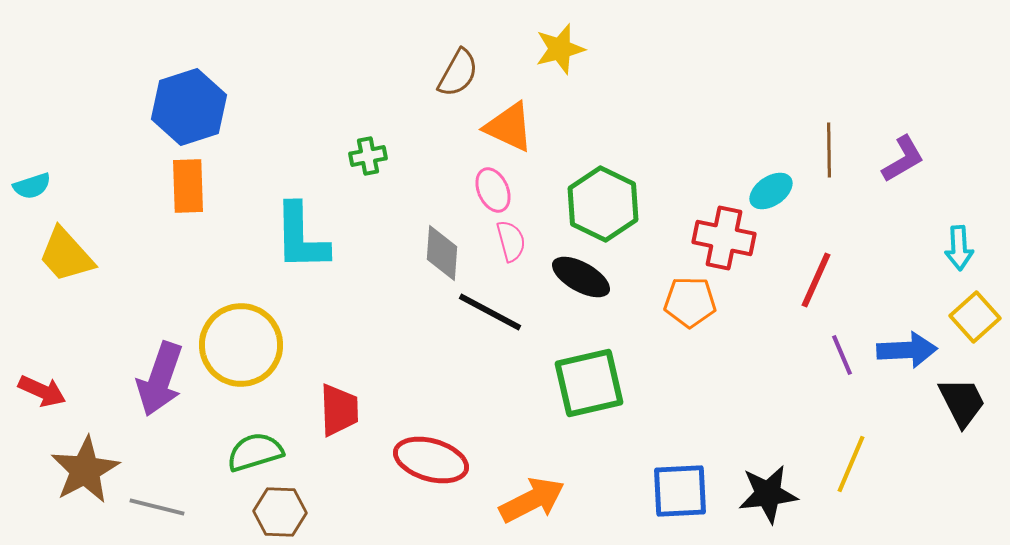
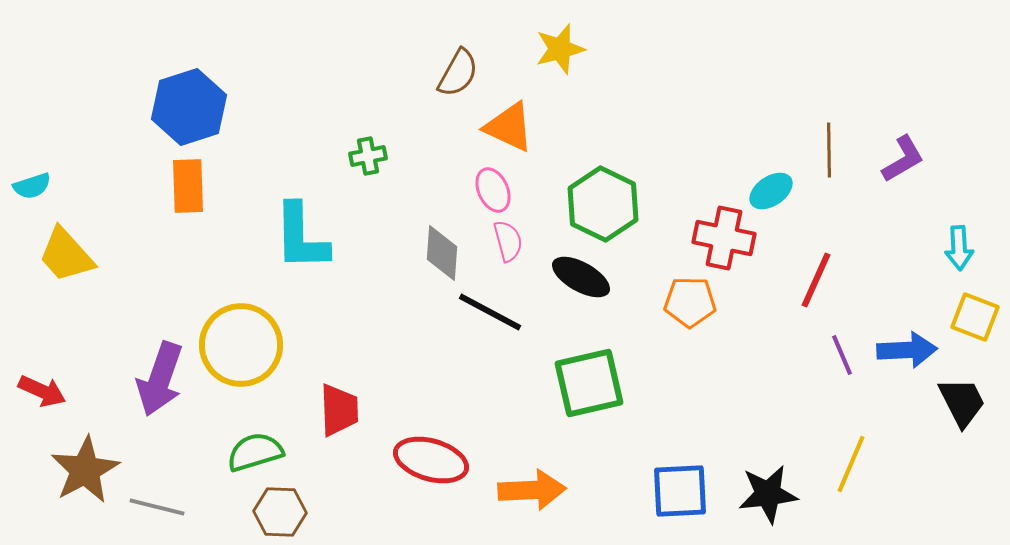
pink semicircle: moved 3 px left
yellow square: rotated 27 degrees counterclockwise
orange arrow: moved 10 px up; rotated 24 degrees clockwise
